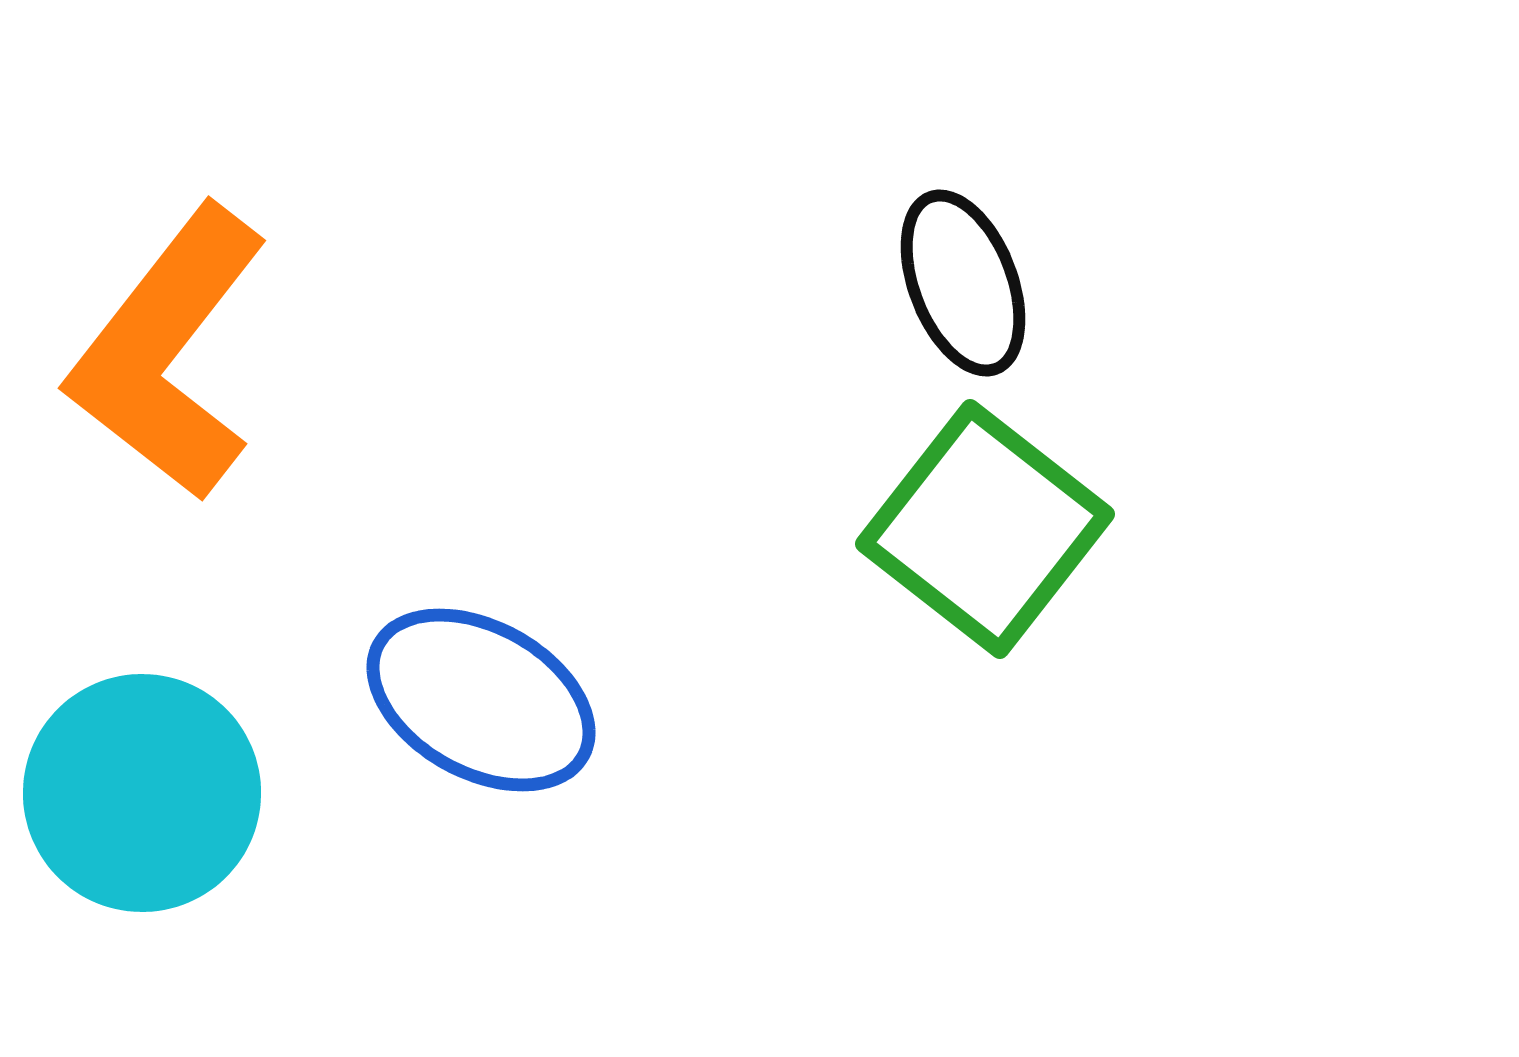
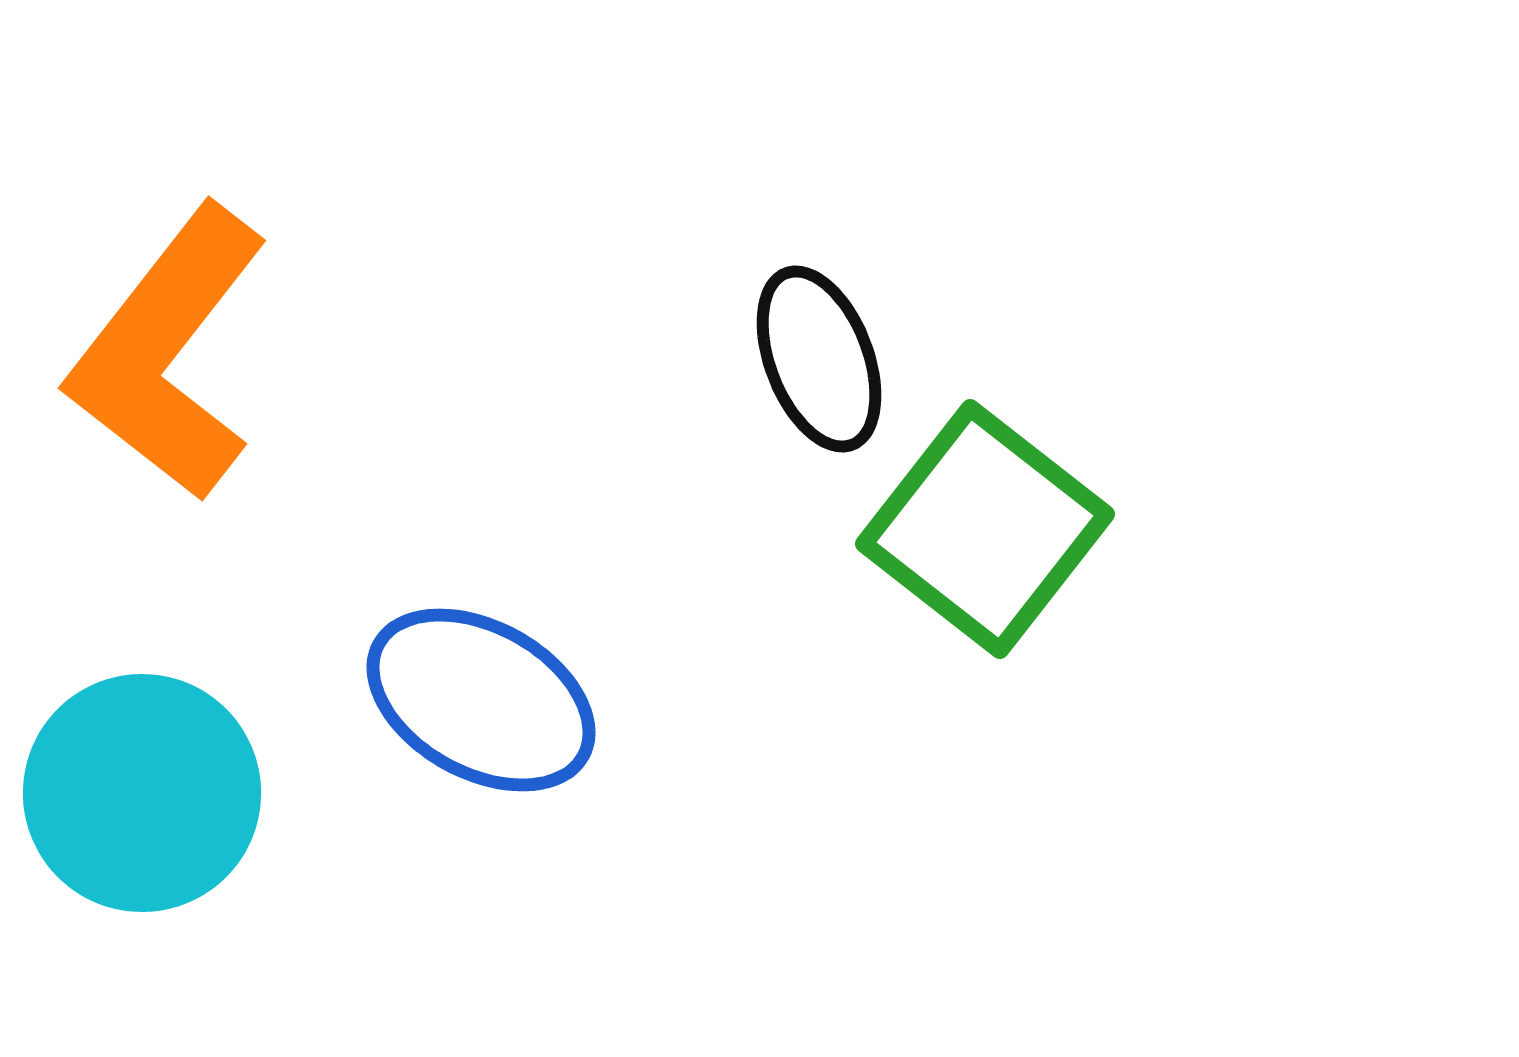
black ellipse: moved 144 px left, 76 px down
